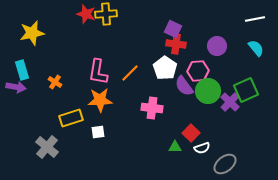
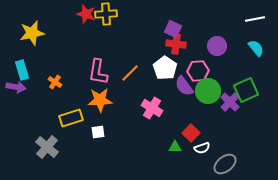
pink cross: rotated 25 degrees clockwise
